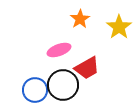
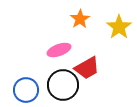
blue circle: moved 9 px left
